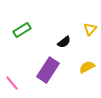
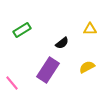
yellow triangle: rotated 48 degrees clockwise
black semicircle: moved 2 px left, 1 px down
